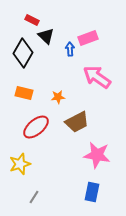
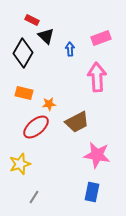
pink rectangle: moved 13 px right
pink arrow: rotated 52 degrees clockwise
orange star: moved 9 px left, 7 px down
